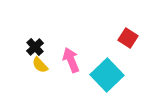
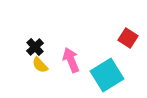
cyan square: rotated 12 degrees clockwise
